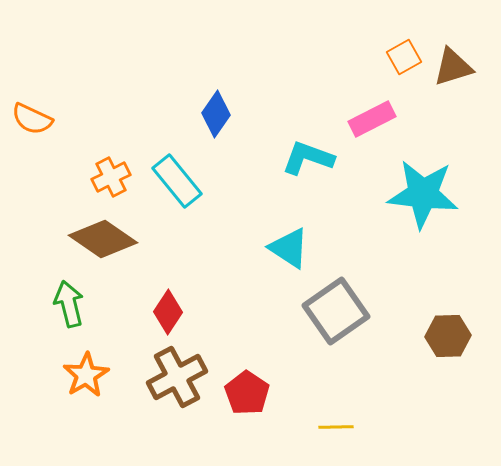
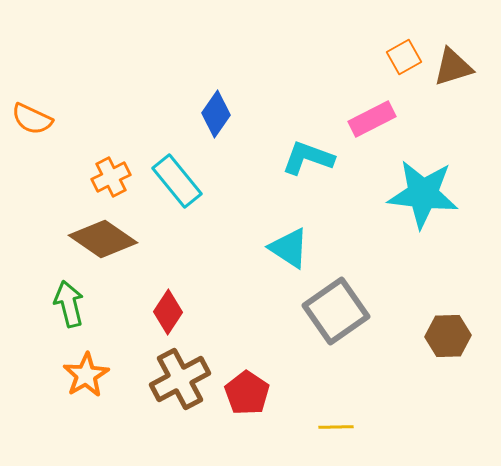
brown cross: moved 3 px right, 2 px down
